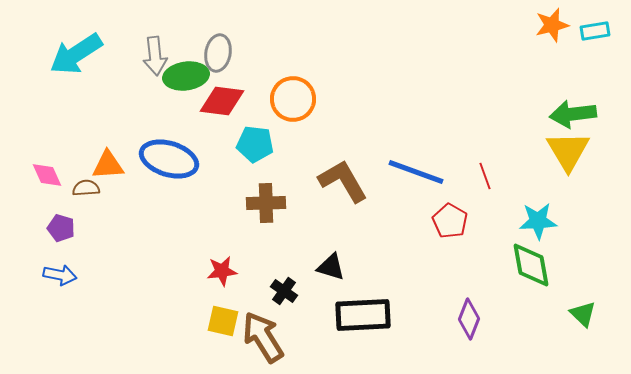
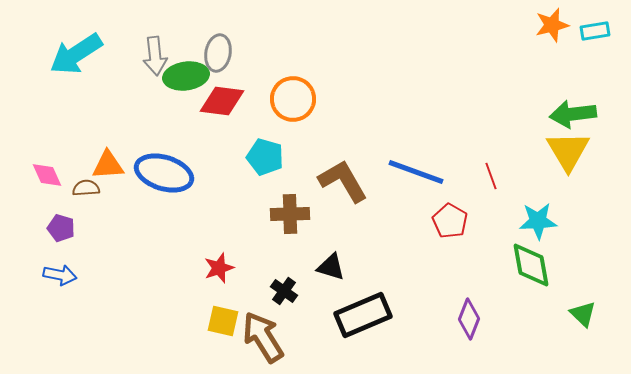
cyan pentagon: moved 10 px right, 13 px down; rotated 9 degrees clockwise
blue ellipse: moved 5 px left, 14 px down
red line: moved 6 px right
brown cross: moved 24 px right, 11 px down
red star: moved 3 px left, 3 px up; rotated 12 degrees counterclockwise
black rectangle: rotated 20 degrees counterclockwise
